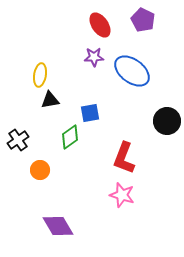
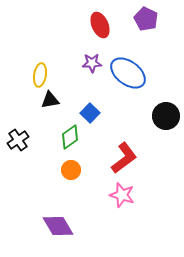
purple pentagon: moved 3 px right, 1 px up
red ellipse: rotated 10 degrees clockwise
purple star: moved 2 px left, 6 px down
blue ellipse: moved 4 px left, 2 px down
blue square: rotated 36 degrees counterclockwise
black circle: moved 1 px left, 5 px up
red L-shape: rotated 148 degrees counterclockwise
orange circle: moved 31 px right
